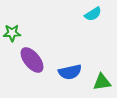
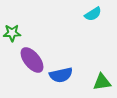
blue semicircle: moved 9 px left, 3 px down
